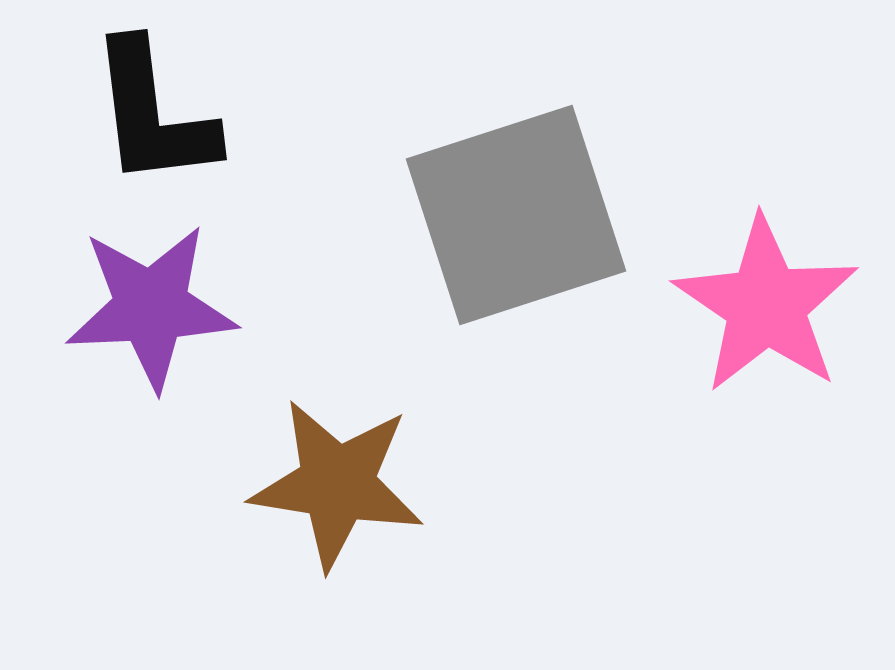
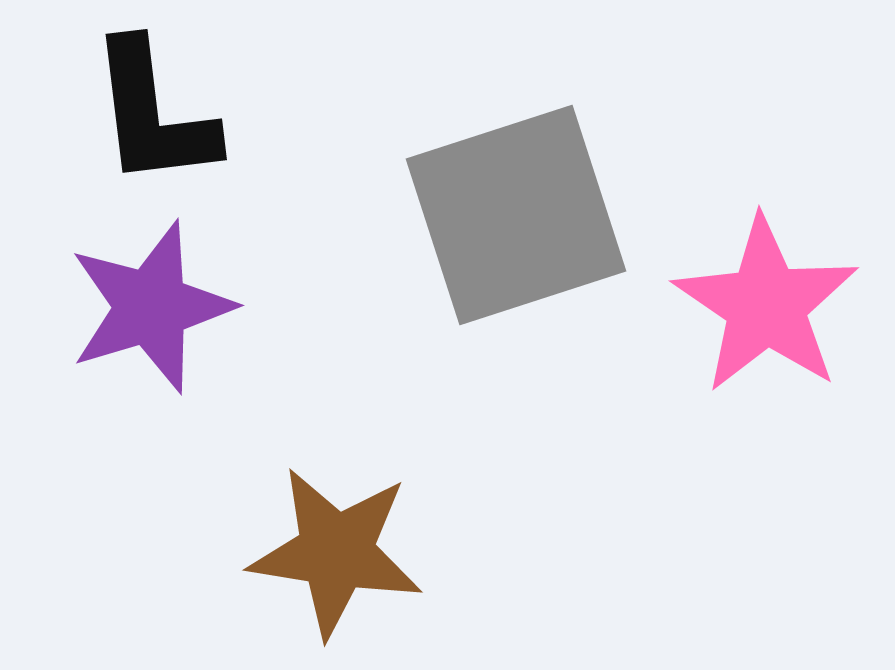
purple star: rotated 14 degrees counterclockwise
brown star: moved 1 px left, 68 px down
